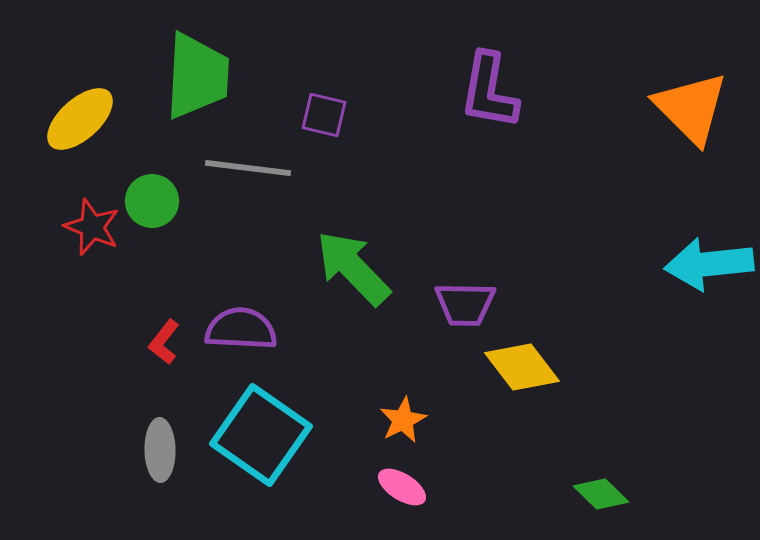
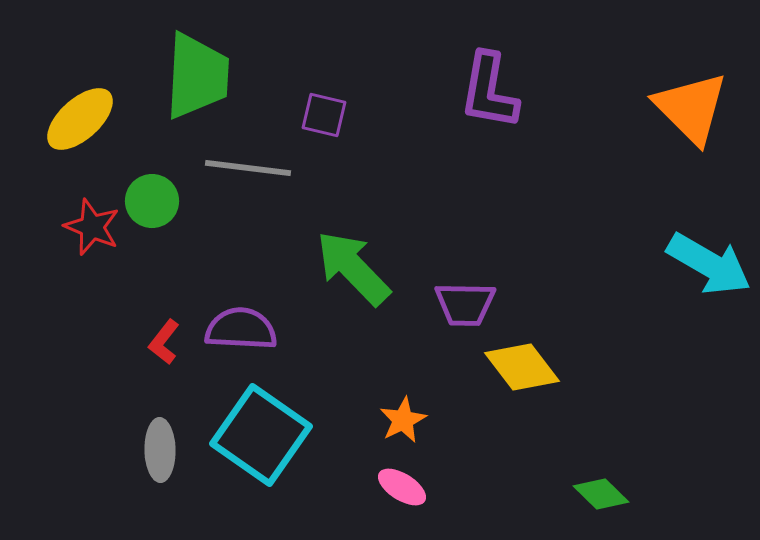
cyan arrow: rotated 144 degrees counterclockwise
